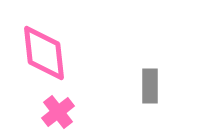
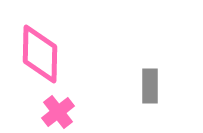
pink diamond: moved 4 px left, 1 px down; rotated 8 degrees clockwise
